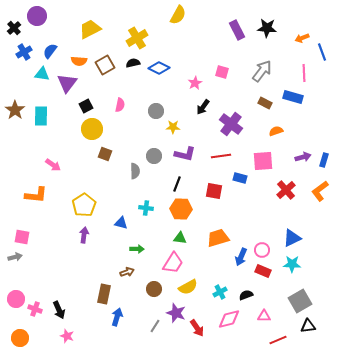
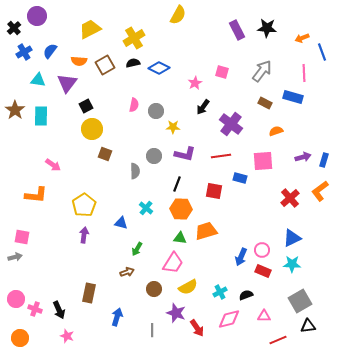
yellow cross at (137, 38): moved 3 px left
cyan triangle at (42, 74): moved 4 px left, 6 px down
pink semicircle at (120, 105): moved 14 px right
red cross at (286, 190): moved 4 px right, 8 px down
cyan cross at (146, 208): rotated 32 degrees clockwise
orange trapezoid at (218, 238): moved 12 px left, 7 px up
green arrow at (137, 249): rotated 120 degrees clockwise
brown rectangle at (104, 294): moved 15 px left, 1 px up
gray line at (155, 326): moved 3 px left, 4 px down; rotated 32 degrees counterclockwise
